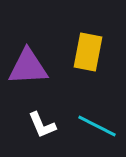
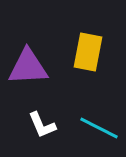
cyan line: moved 2 px right, 2 px down
